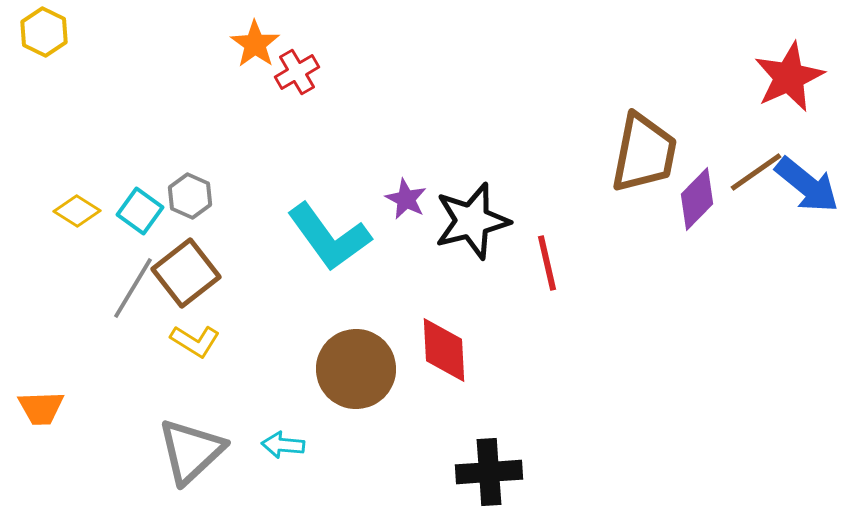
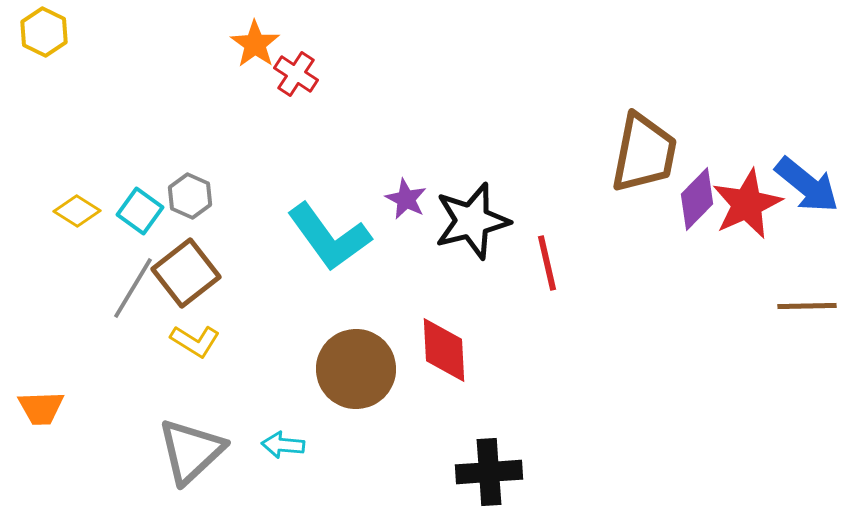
red cross: moved 1 px left, 2 px down; rotated 27 degrees counterclockwise
red star: moved 42 px left, 127 px down
brown line: moved 51 px right, 134 px down; rotated 34 degrees clockwise
